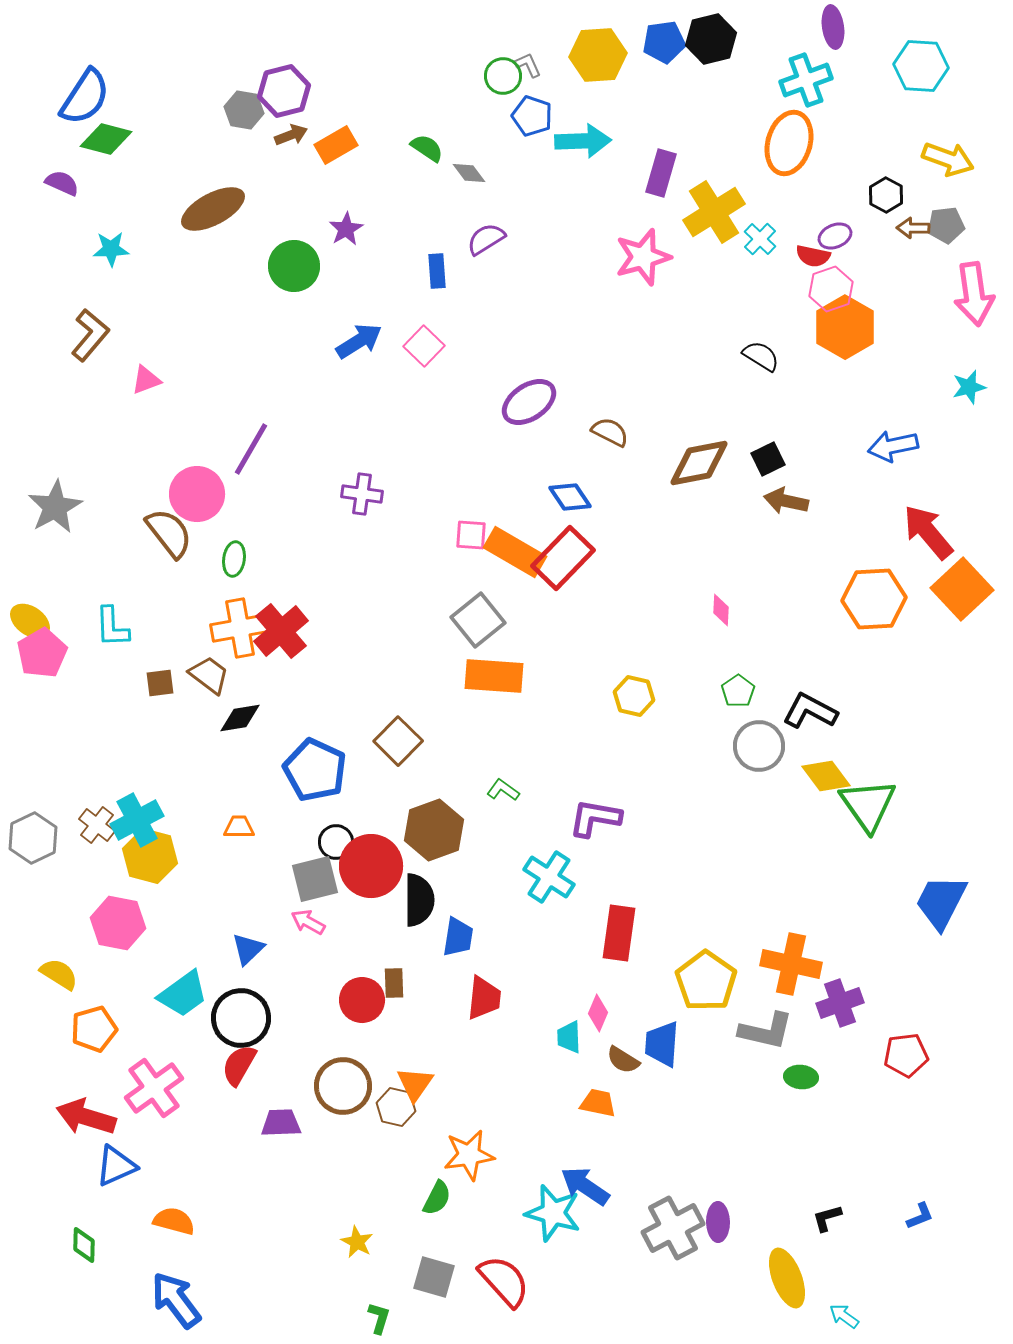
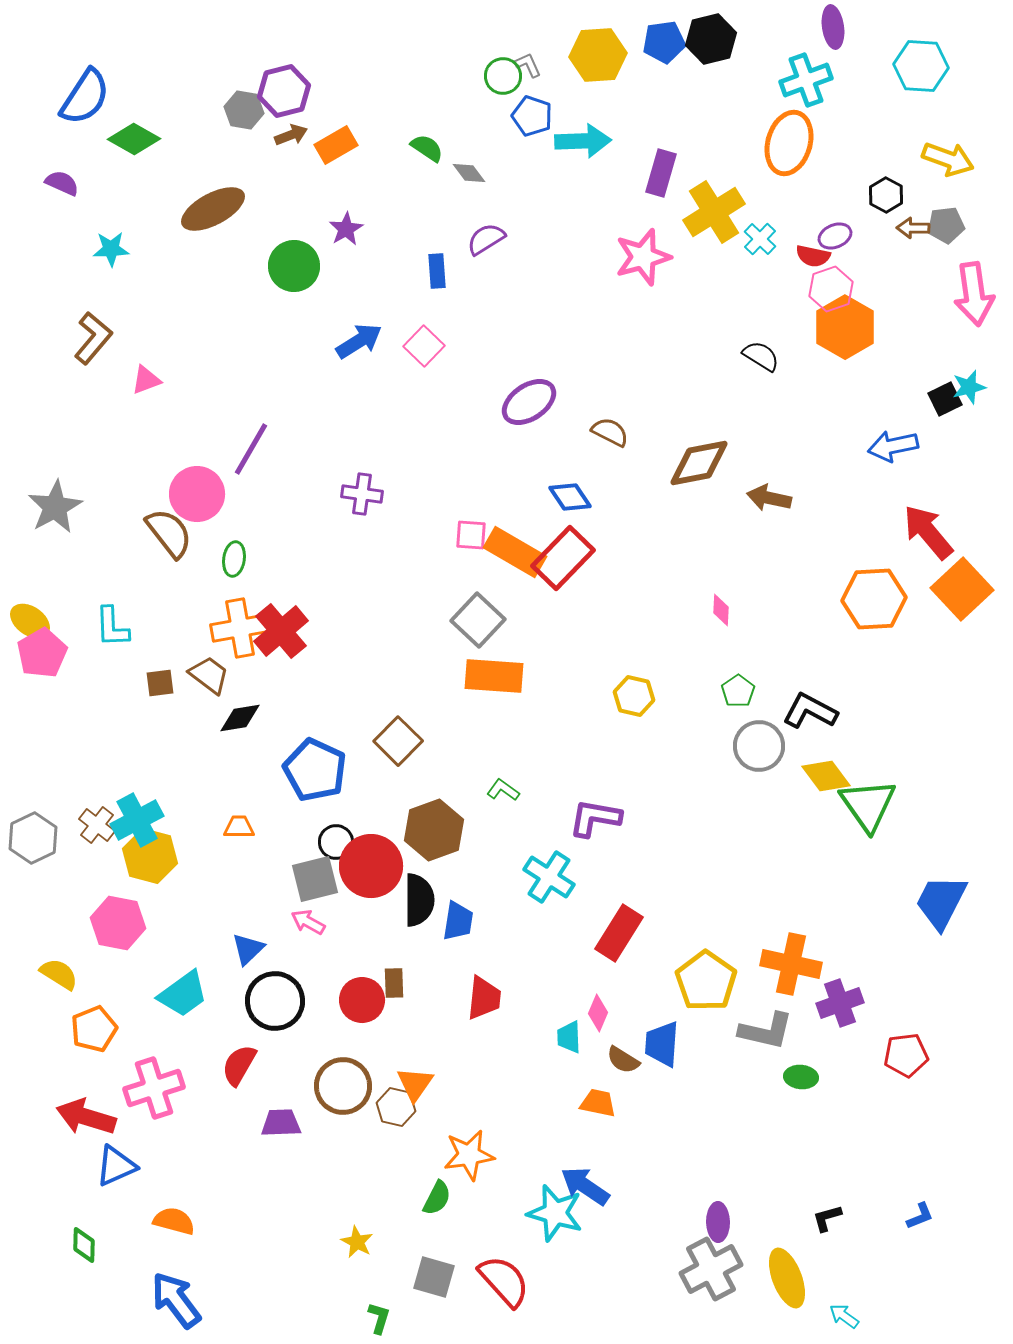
green diamond at (106, 139): moved 28 px right; rotated 15 degrees clockwise
brown L-shape at (90, 335): moved 3 px right, 3 px down
black square at (768, 459): moved 177 px right, 60 px up
brown arrow at (786, 501): moved 17 px left, 3 px up
gray square at (478, 620): rotated 8 degrees counterclockwise
red rectangle at (619, 933): rotated 24 degrees clockwise
blue trapezoid at (458, 937): moved 16 px up
black circle at (241, 1018): moved 34 px right, 17 px up
orange pentagon at (94, 1029): rotated 6 degrees counterclockwise
pink cross at (154, 1088): rotated 18 degrees clockwise
cyan star at (553, 1213): moved 2 px right
gray cross at (673, 1228): moved 38 px right, 41 px down
